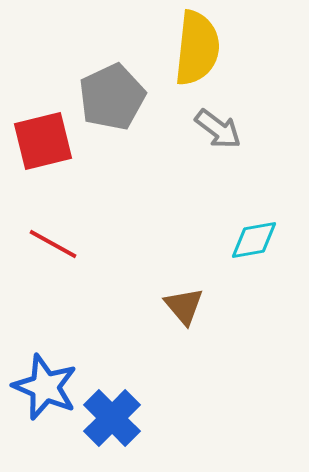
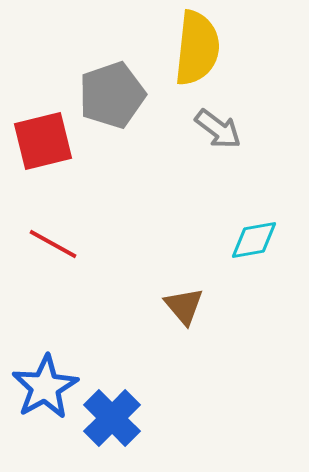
gray pentagon: moved 2 px up; rotated 6 degrees clockwise
blue star: rotated 20 degrees clockwise
